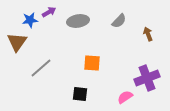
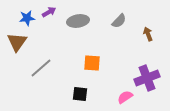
blue star: moved 3 px left, 2 px up
